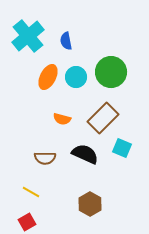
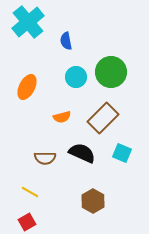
cyan cross: moved 14 px up
orange ellipse: moved 21 px left, 10 px down
orange semicircle: moved 2 px up; rotated 30 degrees counterclockwise
cyan square: moved 5 px down
black semicircle: moved 3 px left, 1 px up
yellow line: moved 1 px left
brown hexagon: moved 3 px right, 3 px up
